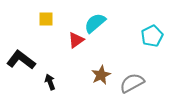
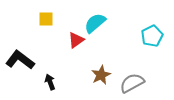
black L-shape: moved 1 px left
